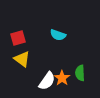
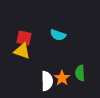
red square: moved 6 px right; rotated 28 degrees clockwise
yellow triangle: moved 8 px up; rotated 18 degrees counterclockwise
white semicircle: rotated 36 degrees counterclockwise
